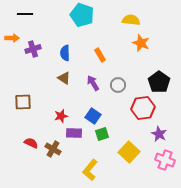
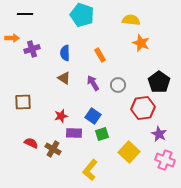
purple cross: moved 1 px left
